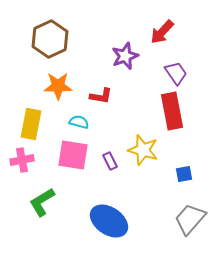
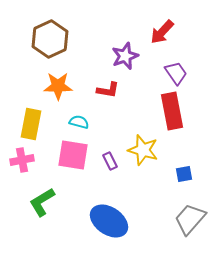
red L-shape: moved 7 px right, 6 px up
